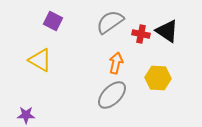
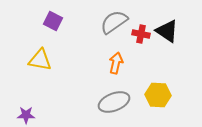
gray semicircle: moved 4 px right
yellow triangle: rotated 20 degrees counterclockwise
yellow hexagon: moved 17 px down
gray ellipse: moved 2 px right, 7 px down; rotated 24 degrees clockwise
